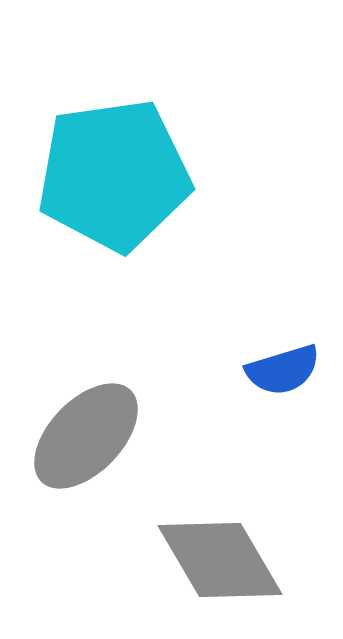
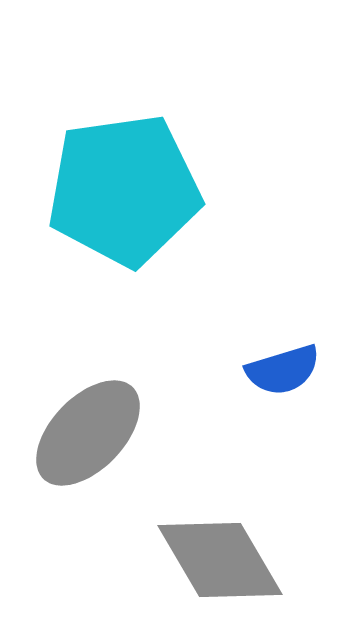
cyan pentagon: moved 10 px right, 15 px down
gray ellipse: moved 2 px right, 3 px up
